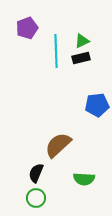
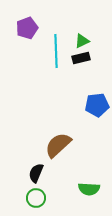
green semicircle: moved 5 px right, 10 px down
